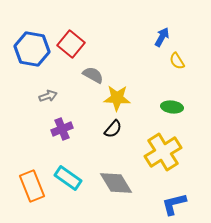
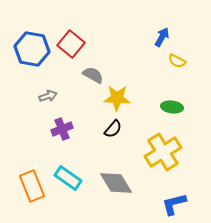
yellow semicircle: rotated 30 degrees counterclockwise
